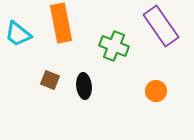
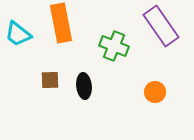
brown square: rotated 24 degrees counterclockwise
orange circle: moved 1 px left, 1 px down
